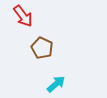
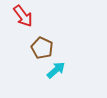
cyan arrow: moved 14 px up
